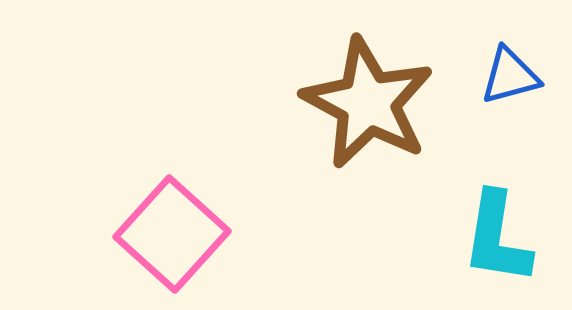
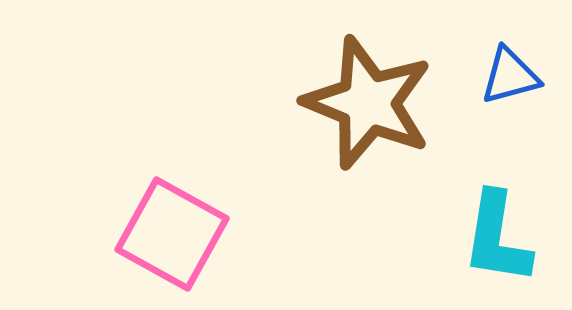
brown star: rotated 6 degrees counterclockwise
pink square: rotated 13 degrees counterclockwise
